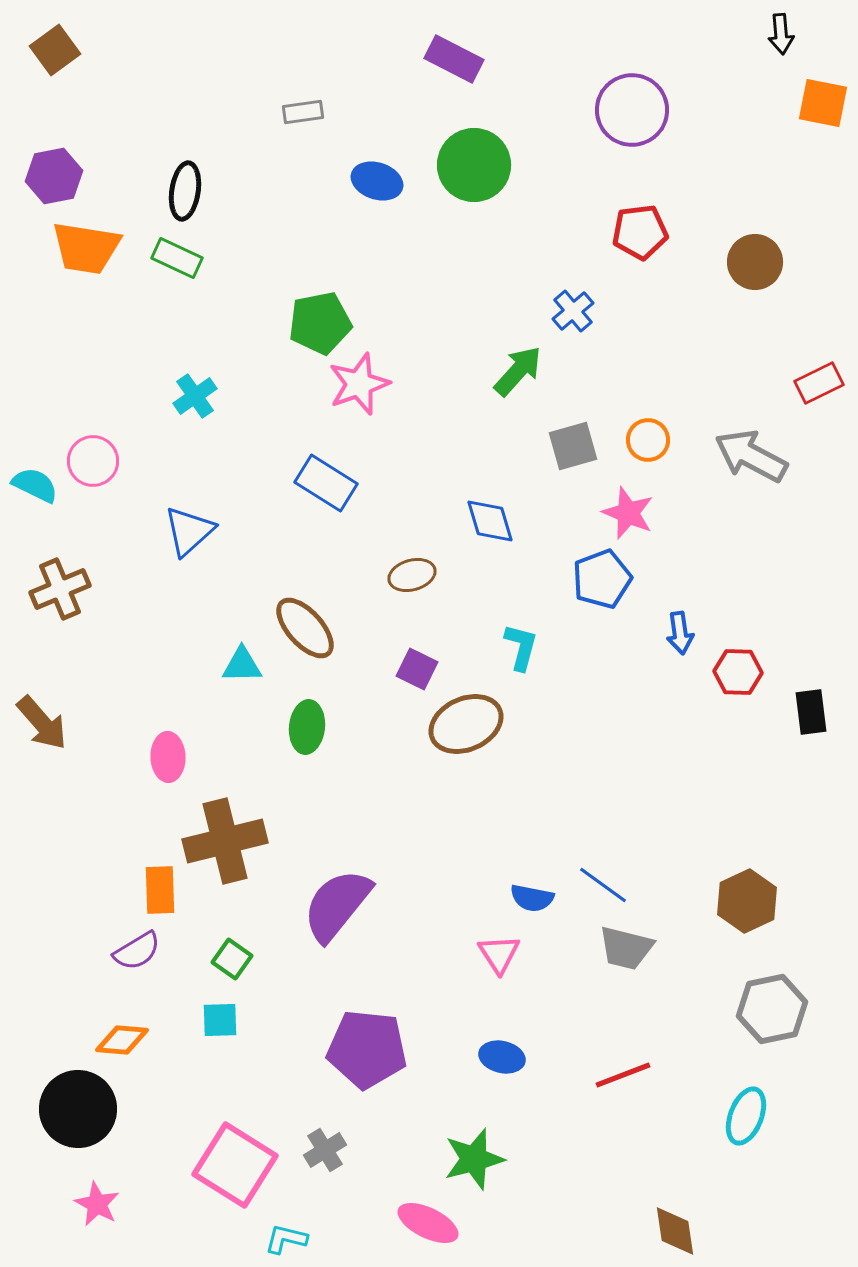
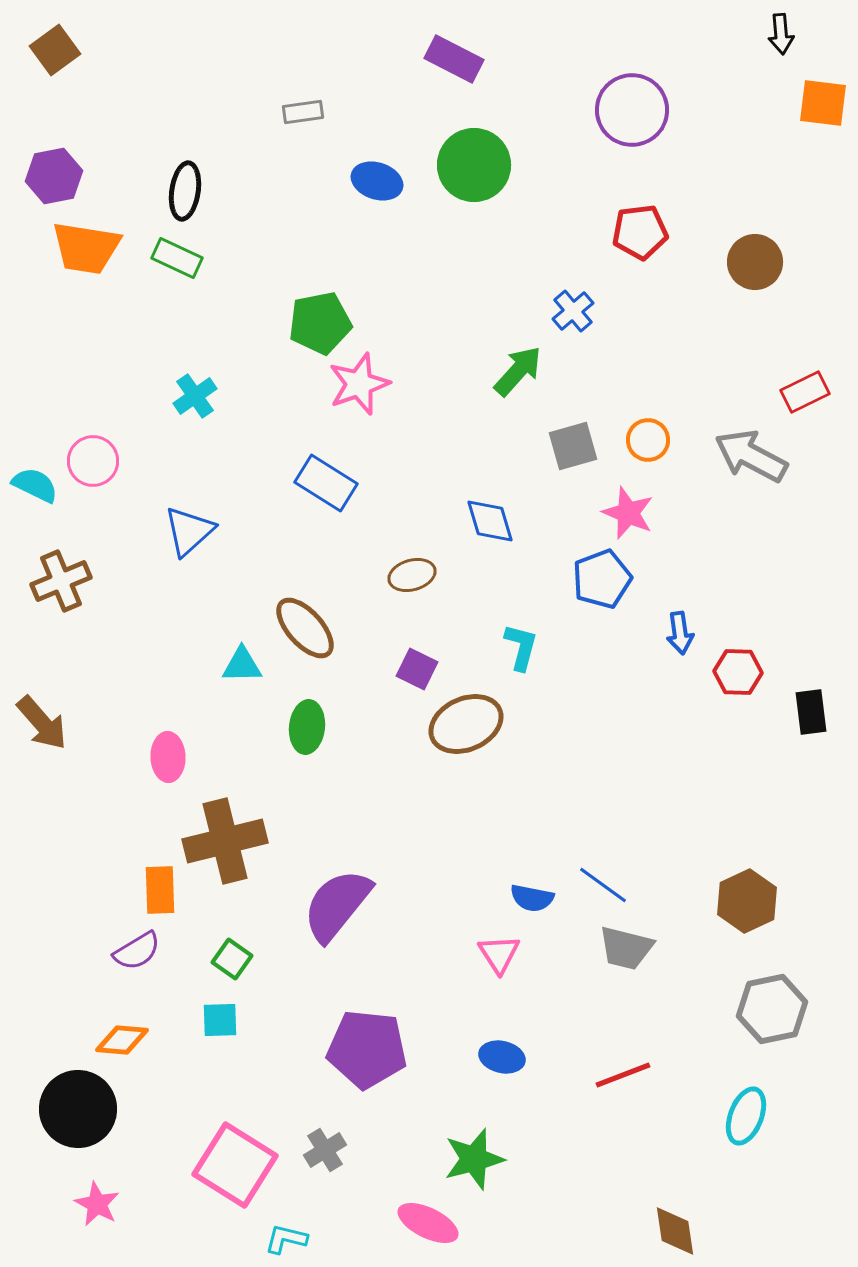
orange square at (823, 103): rotated 4 degrees counterclockwise
red rectangle at (819, 383): moved 14 px left, 9 px down
brown cross at (60, 589): moved 1 px right, 8 px up
